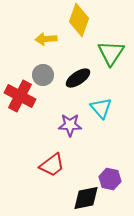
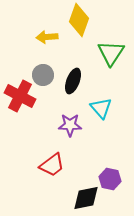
yellow arrow: moved 1 px right, 2 px up
black ellipse: moved 5 px left, 3 px down; rotated 35 degrees counterclockwise
